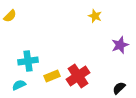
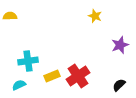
yellow semicircle: rotated 136 degrees counterclockwise
black semicircle: moved 3 px up
